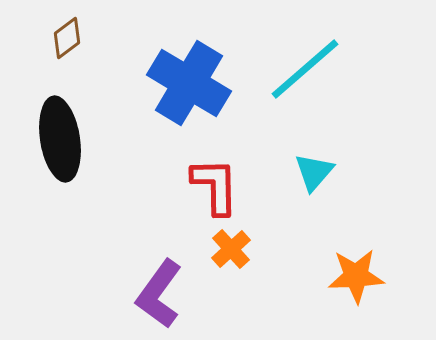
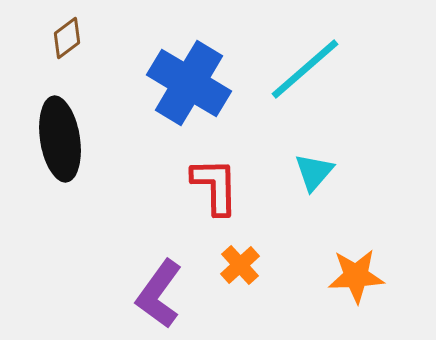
orange cross: moved 9 px right, 16 px down
